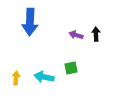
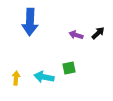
black arrow: moved 2 px right, 1 px up; rotated 48 degrees clockwise
green square: moved 2 px left
